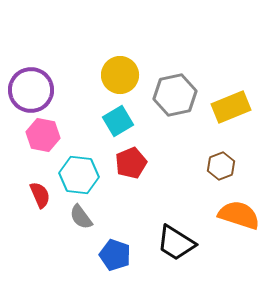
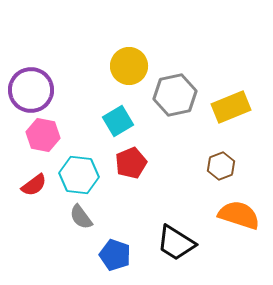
yellow circle: moved 9 px right, 9 px up
red semicircle: moved 6 px left, 10 px up; rotated 76 degrees clockwise
